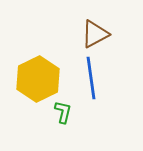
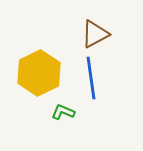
yellow hexagon: moved 1 px right, 6 px up
green L-shape: rotated 80 degrees counterclockwise
